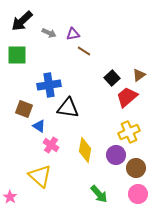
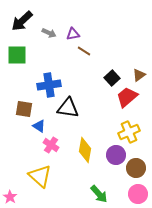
brown square: rotated 12 degrees counterclockwise
